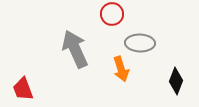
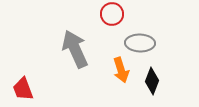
orange arrow: moved 1 px down
black diamond: moved 24 px left
